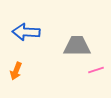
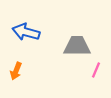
blue arrow: rotated 12 degrees clockwise
pink line: rotated 49 degrees counterclockwise
